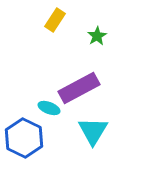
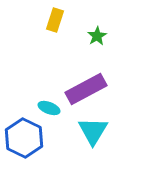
yellow rectangle: rotated 15 degrees counterclockwise
purple rectangle: moved 7 px right, 1 px down
